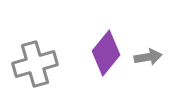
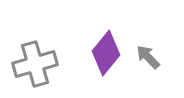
gray arrow: rotated 124 degrees counterclockwise
